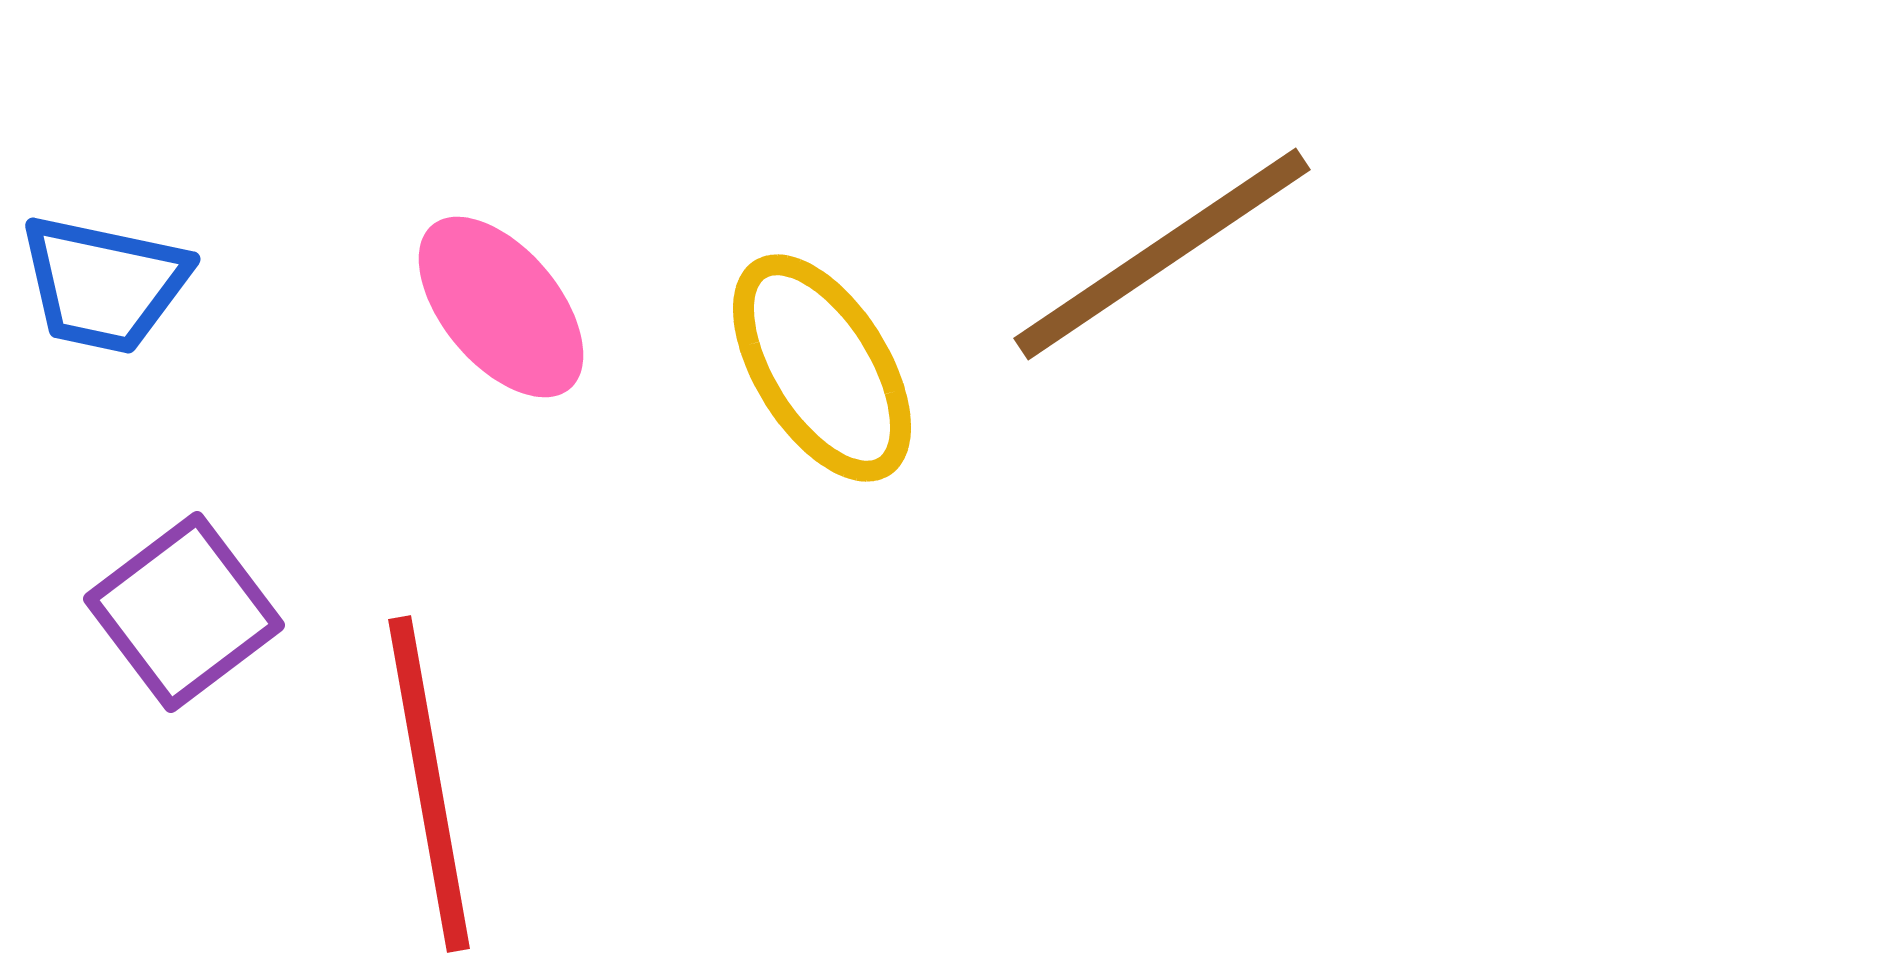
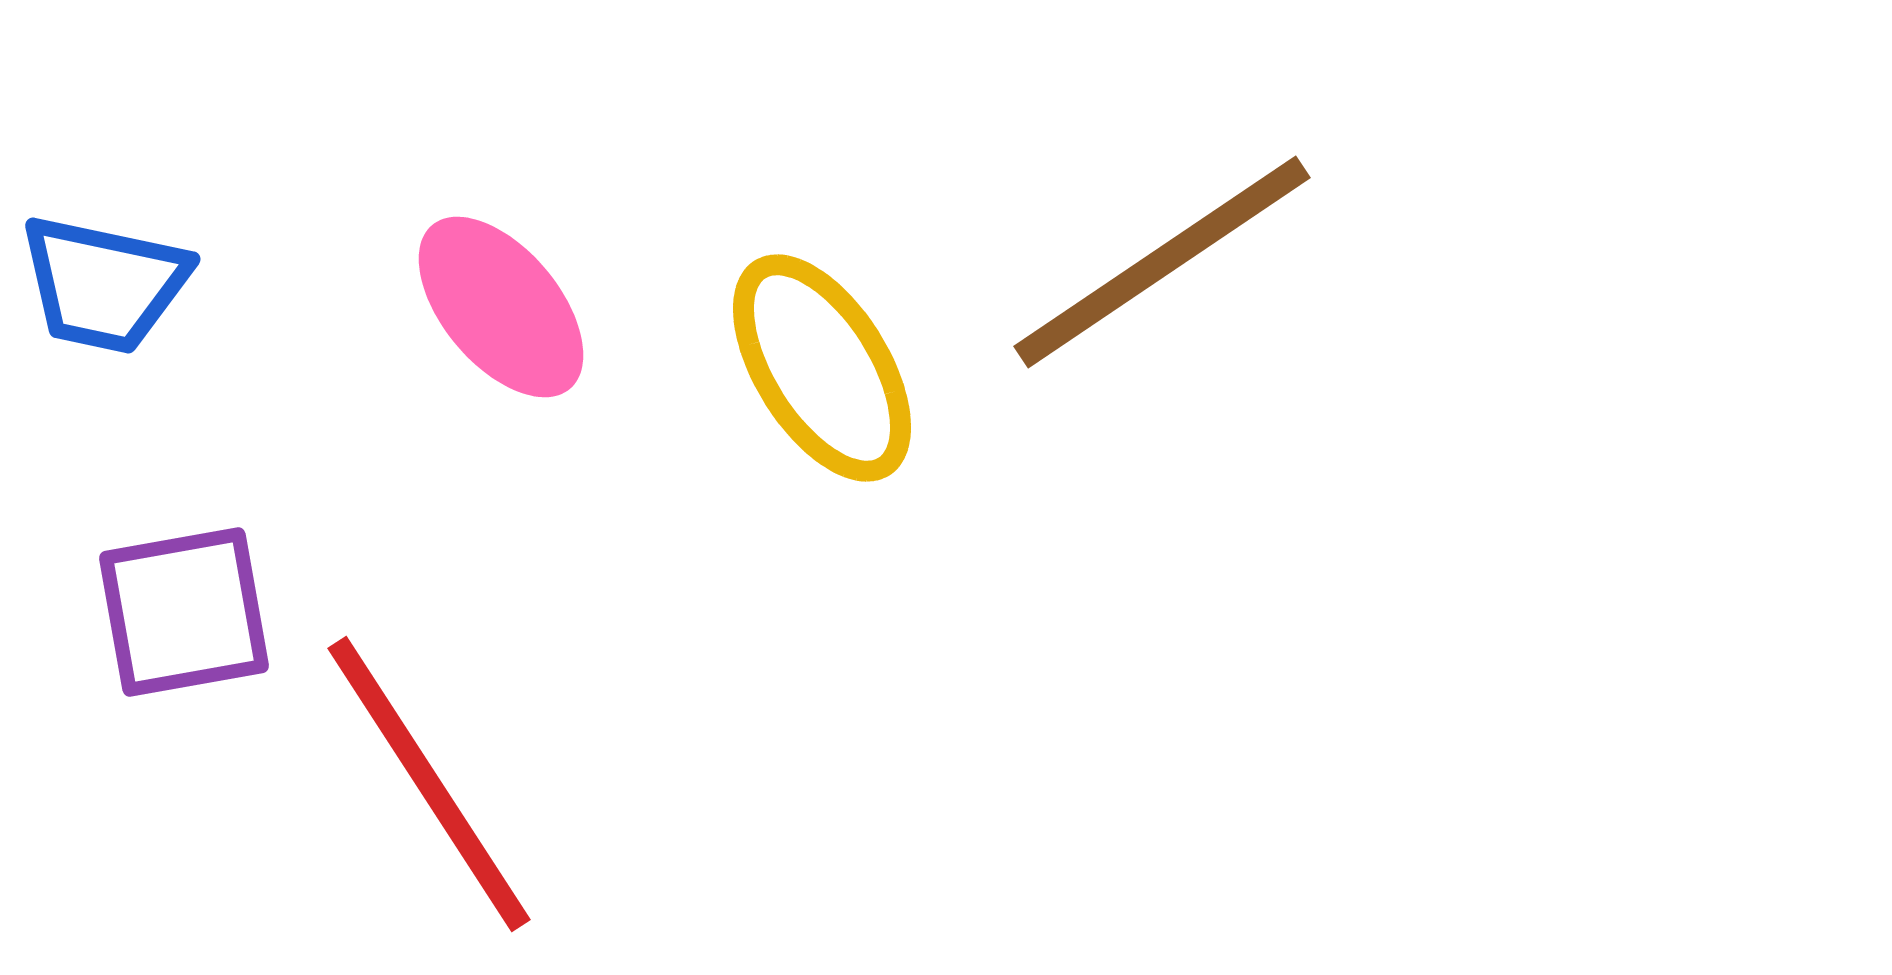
brown line: moved 8 px down
purple square: rotated 27 degrees clockwise
red line: rotated 23 degrees counterclockwise
